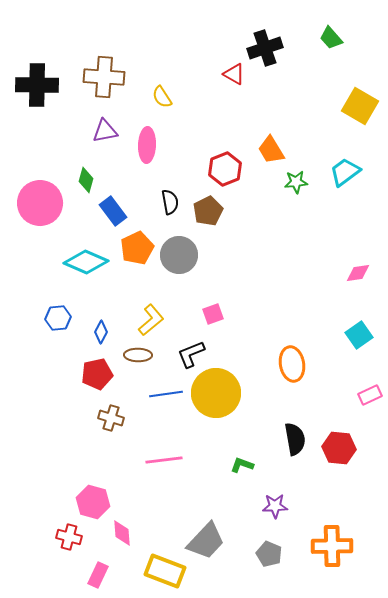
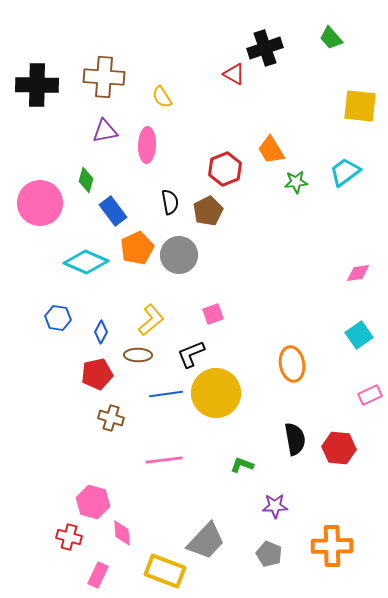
yellow square at (360, 106): rotated 24 degrees counterclockwise
blue hexagon at (58, 318): rotated 15 degrees clockwise
